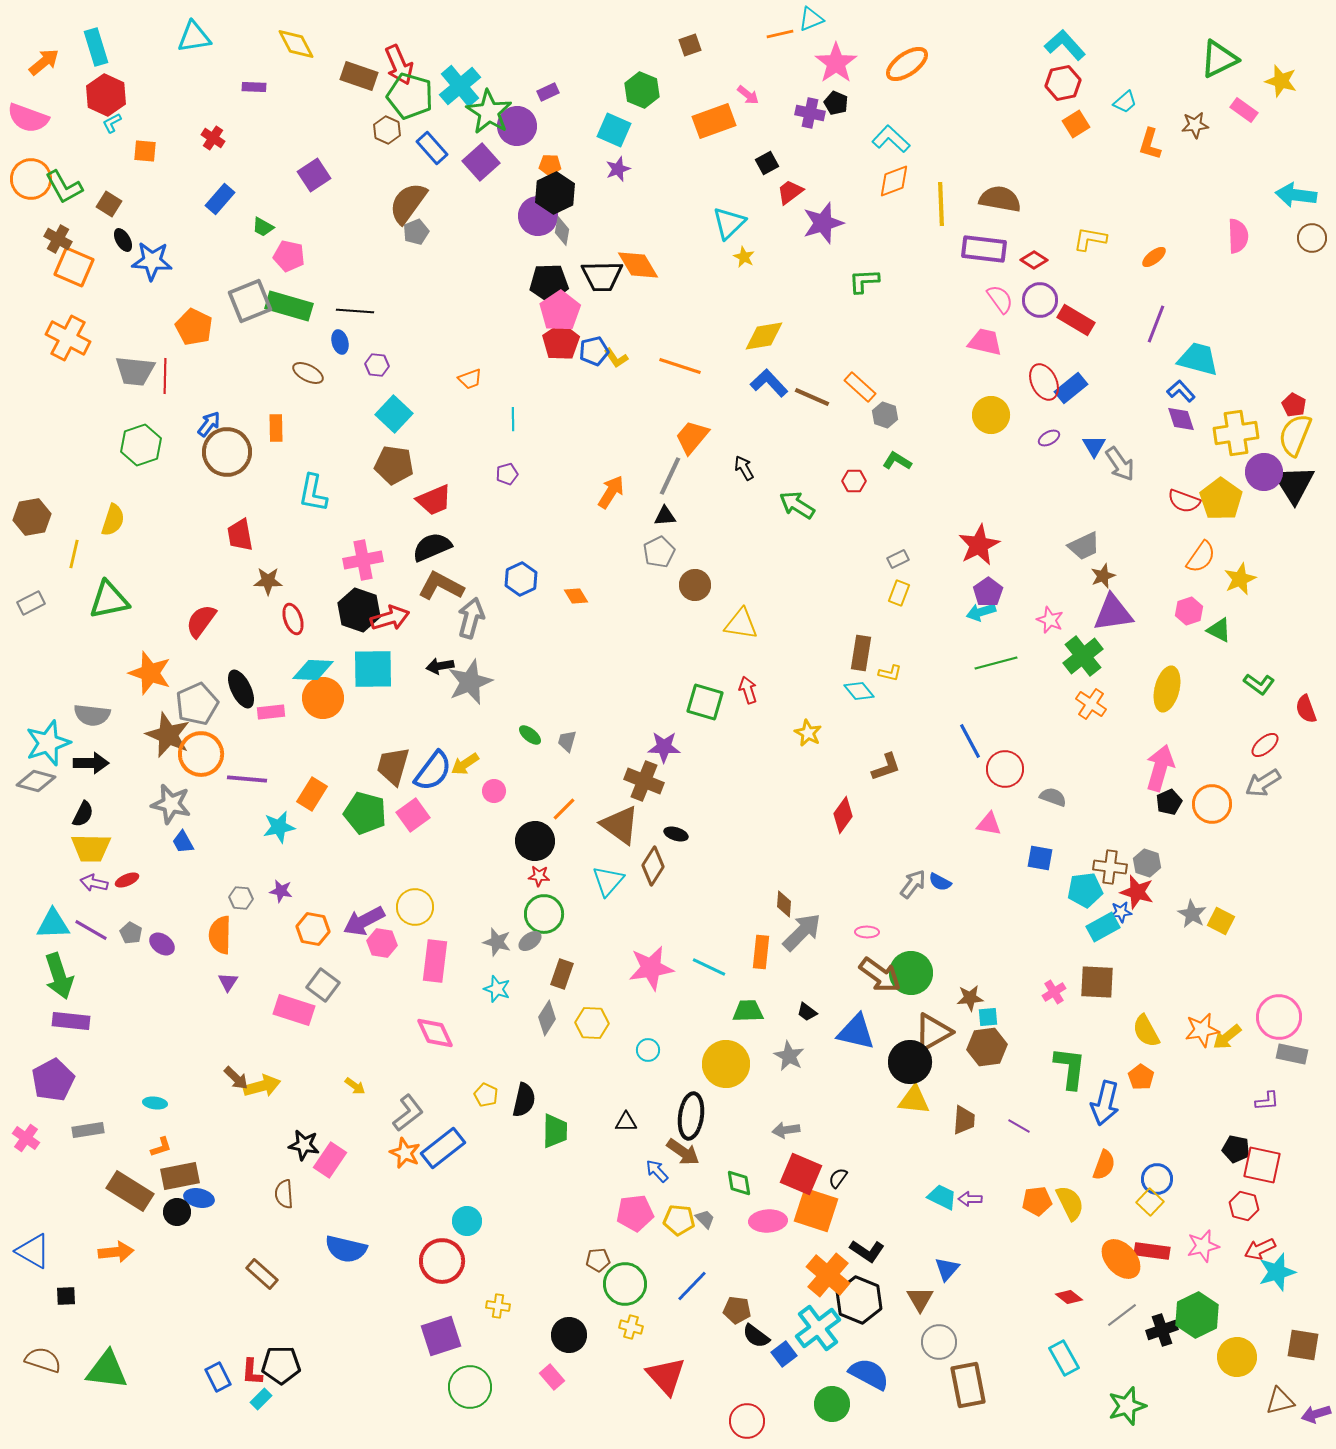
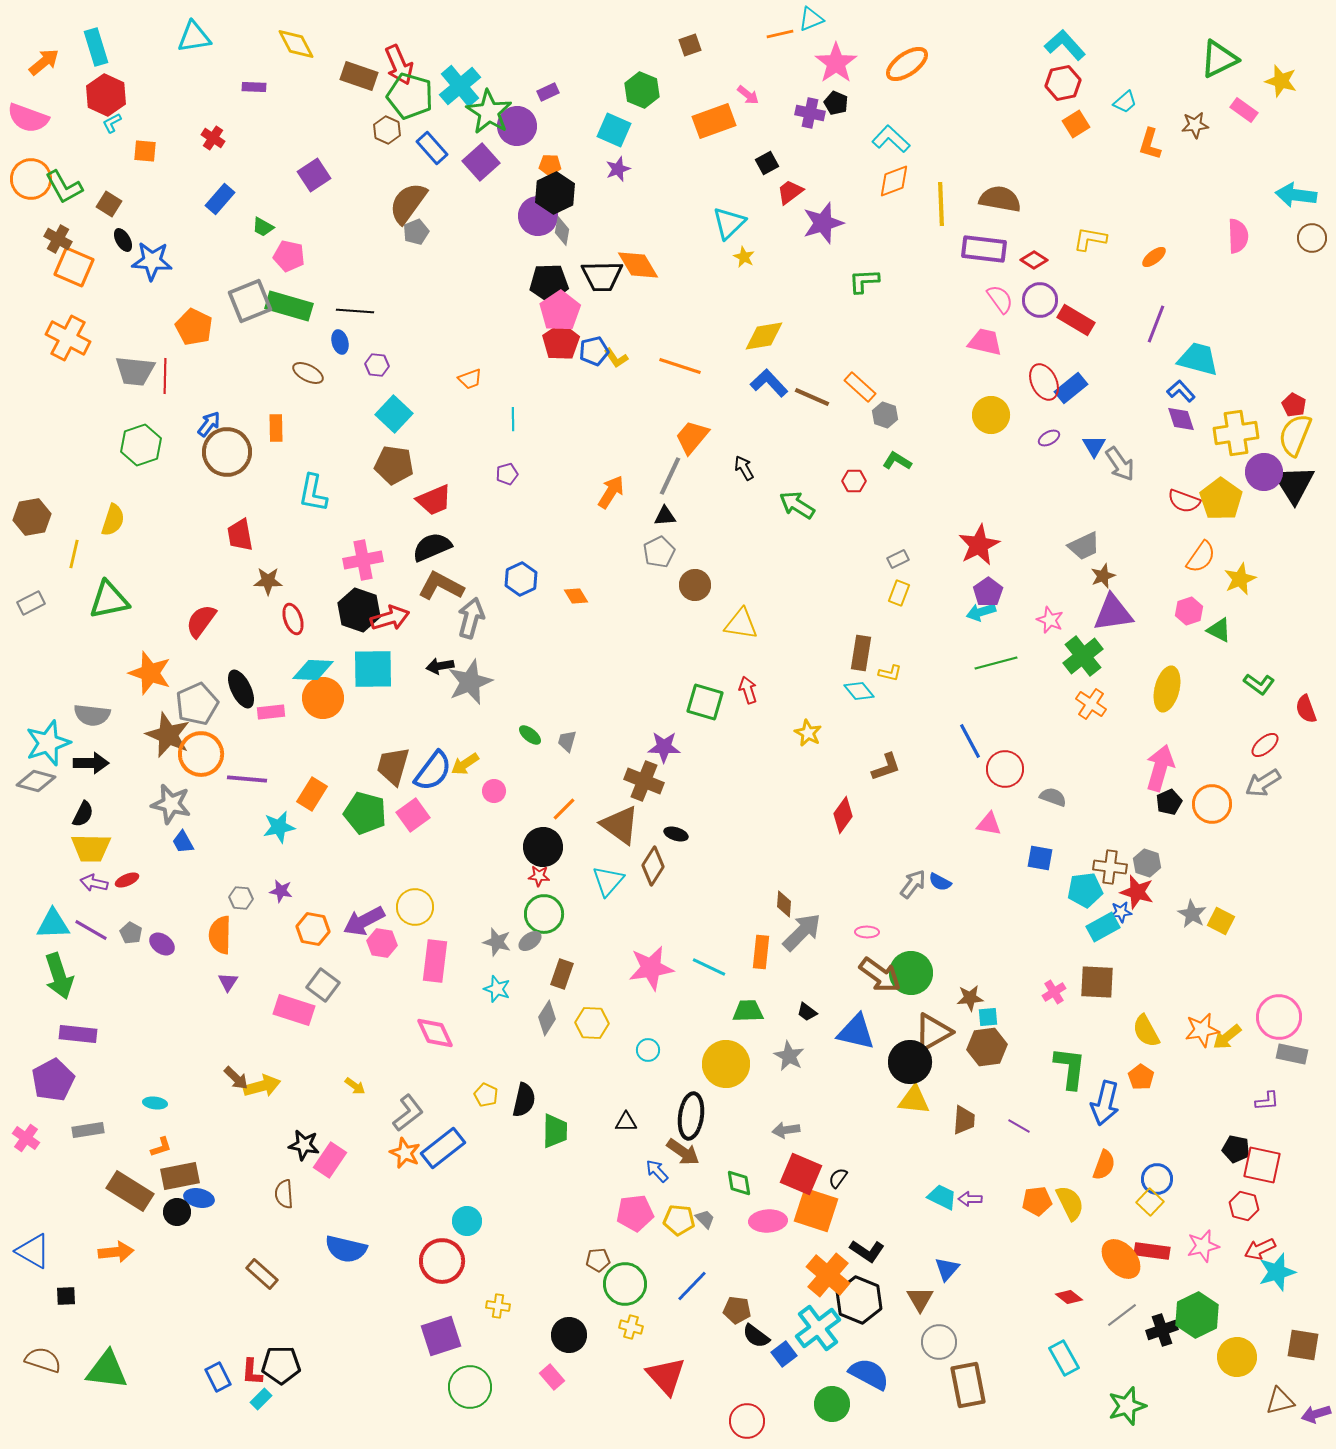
black circle at (535, 841): moved 8 px right, 6 px down
purple rectangle at (71, 1021): moved 7 px right, 13 px down
